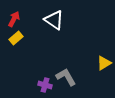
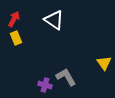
yellow rectangle: rotated 72 degrees counterclockwise
yellow triangle: rotated 35 degrees counterclockwise
